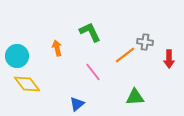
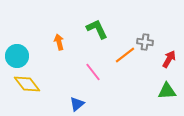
green L-shape: moved 7 px right, 3 px up
orange arrow: moved 2 px right, 6 px up
red arrow: rotated 150 degrees counterclockwise
green triangle: moved 32 px right, 6 px up
